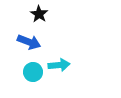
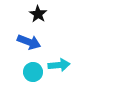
black star: moved 1 px left
